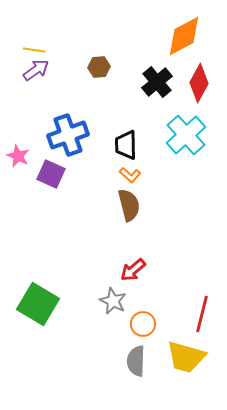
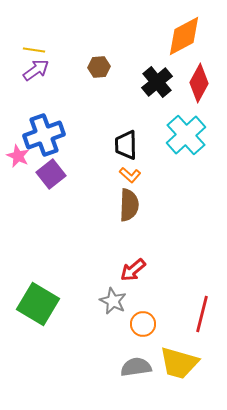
blue cross: moved 24 px left
purple square: rotated 28 degrees clockwise
brown semicircle: rotated 16 degrees clockwise
yellow trapezoid: moved 7 px left, 6 px down
gray semicircle: moved 6 px down; rotated 80 degrees clockwise
